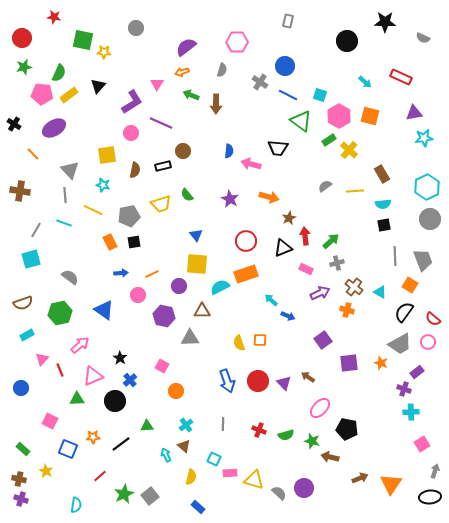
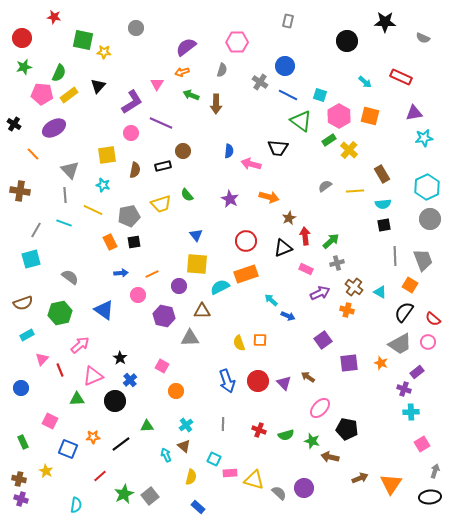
green rectangle at (23, 449): moved 7 px up; rotated 24 degrees clockwise
